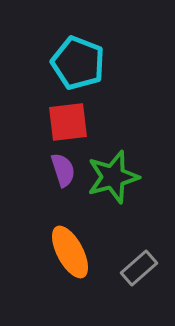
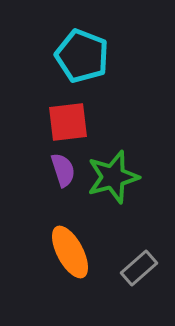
cyan pentagon: moved 4 px right, 7 px up
